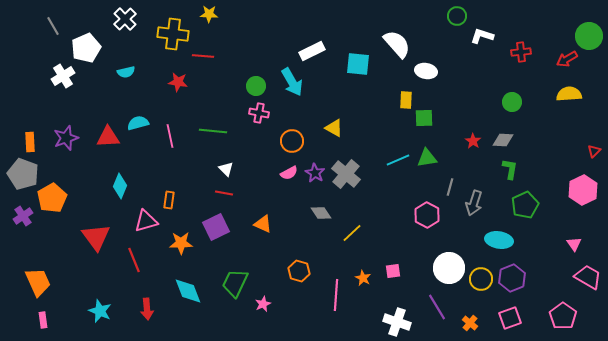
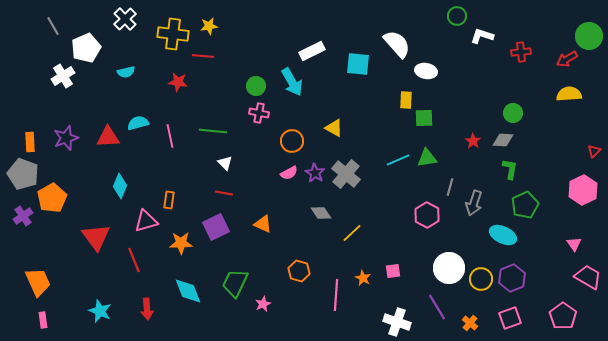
yellow star at (209, 14): moved 12 px down; rotated 12 degrees counterclockwise
green circle at (512, 102): moved 1 px right, 11 px down
white triangle at (226, 169): moved 1 px left, 6 px up
cyan ellipse at (499, 240): moved 4 px right, 5 px up; rotated 16 degrees clockwise
